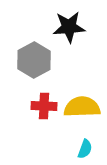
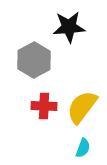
yellow semicircle: rotated 51 degrees counterclockwise
cyan semicircle: moved 2 px left, 1 px up
